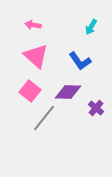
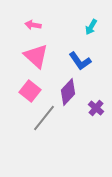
purple diamond: rotated 48 degrees counterclockwise
